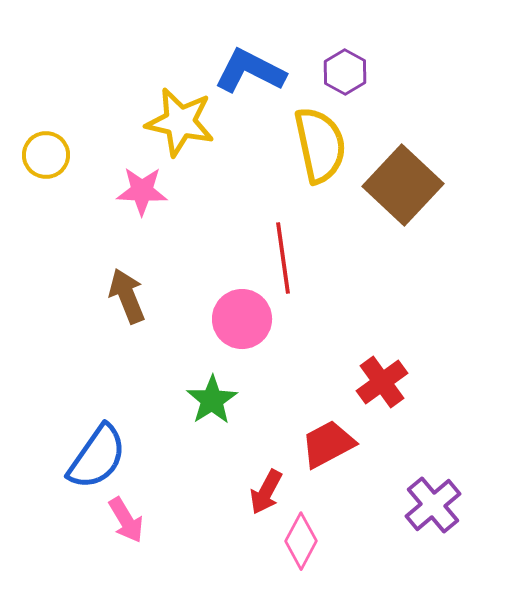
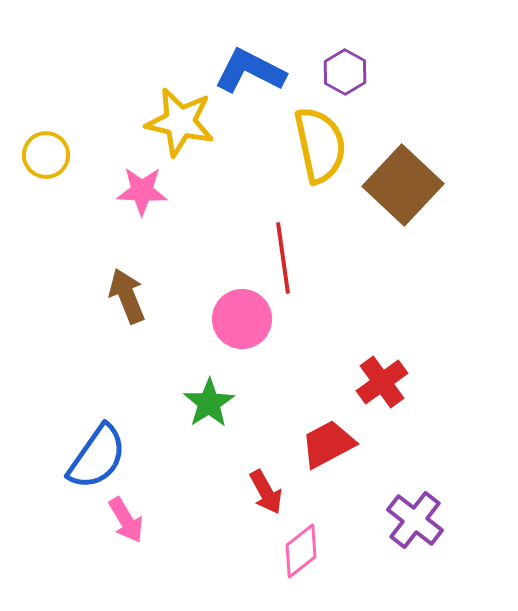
green star: moved 3 px left, 3 px down
red arrow: rotated 57 degrees counterclockwise
purple cross: moved 18 px left, 15 px down; rotated 12 degrees counterclockwise
pink diamond: moved 10 px down; rotated 24 degrees clockwise
